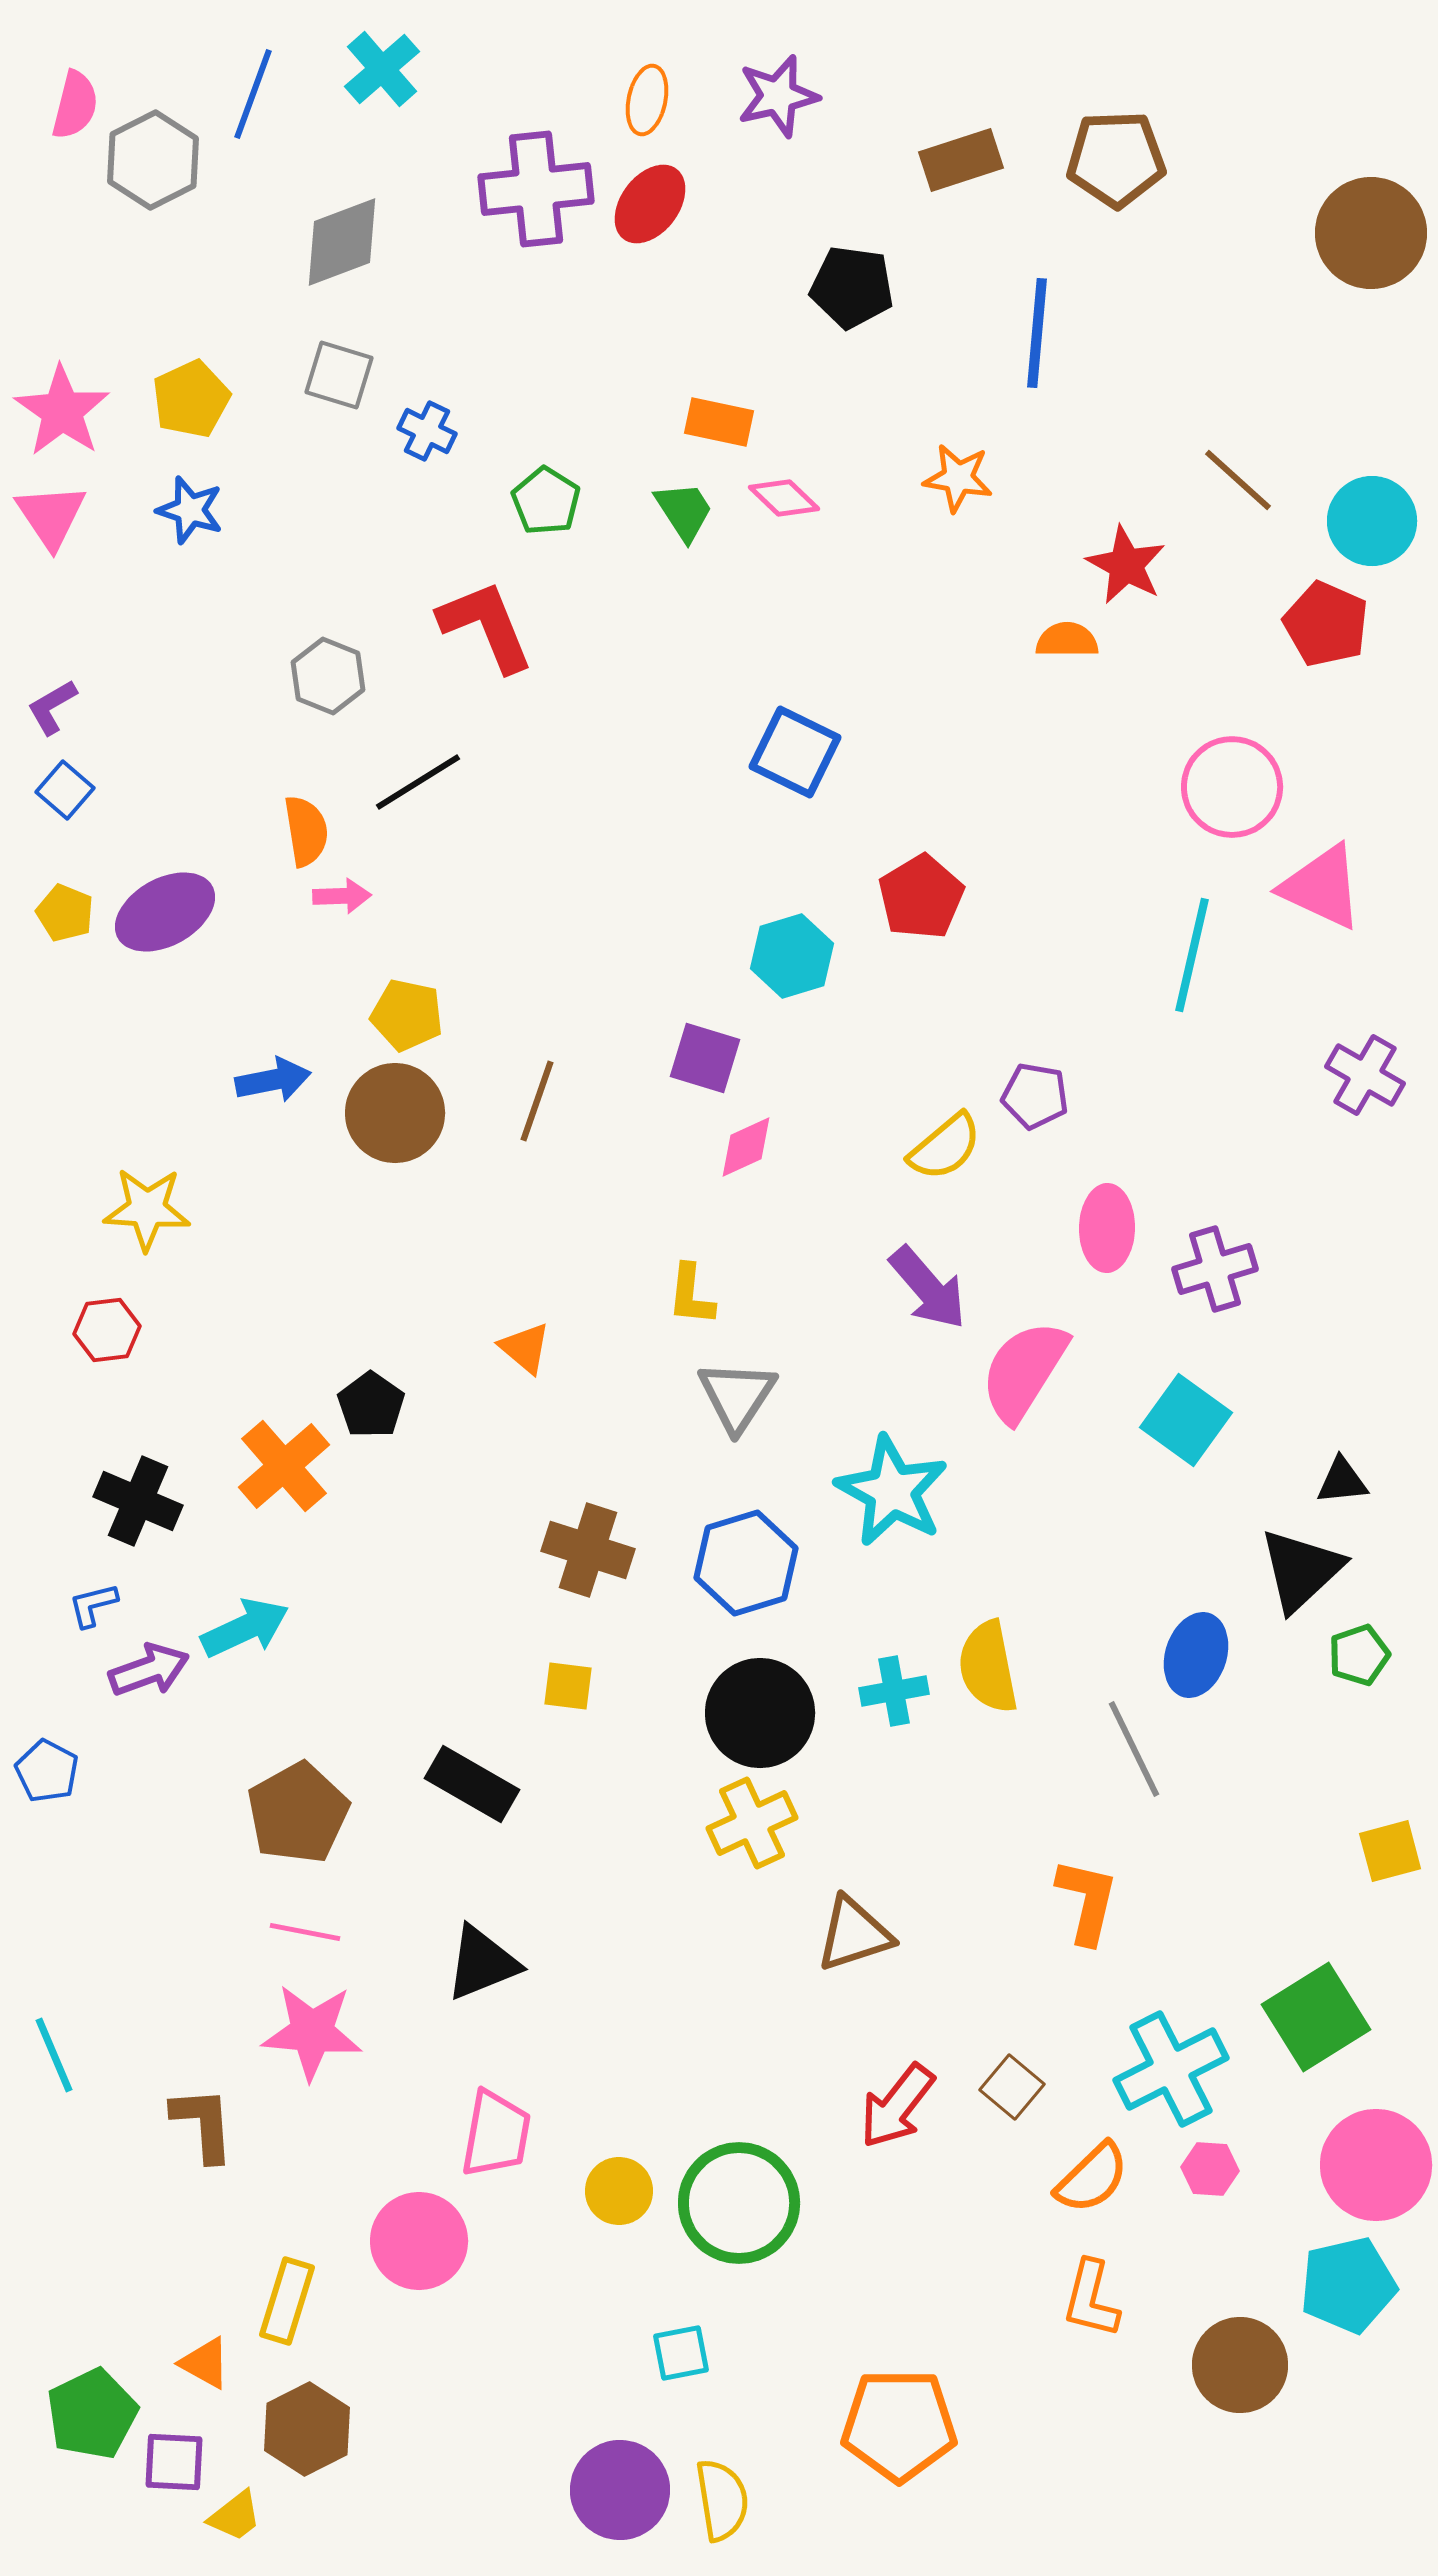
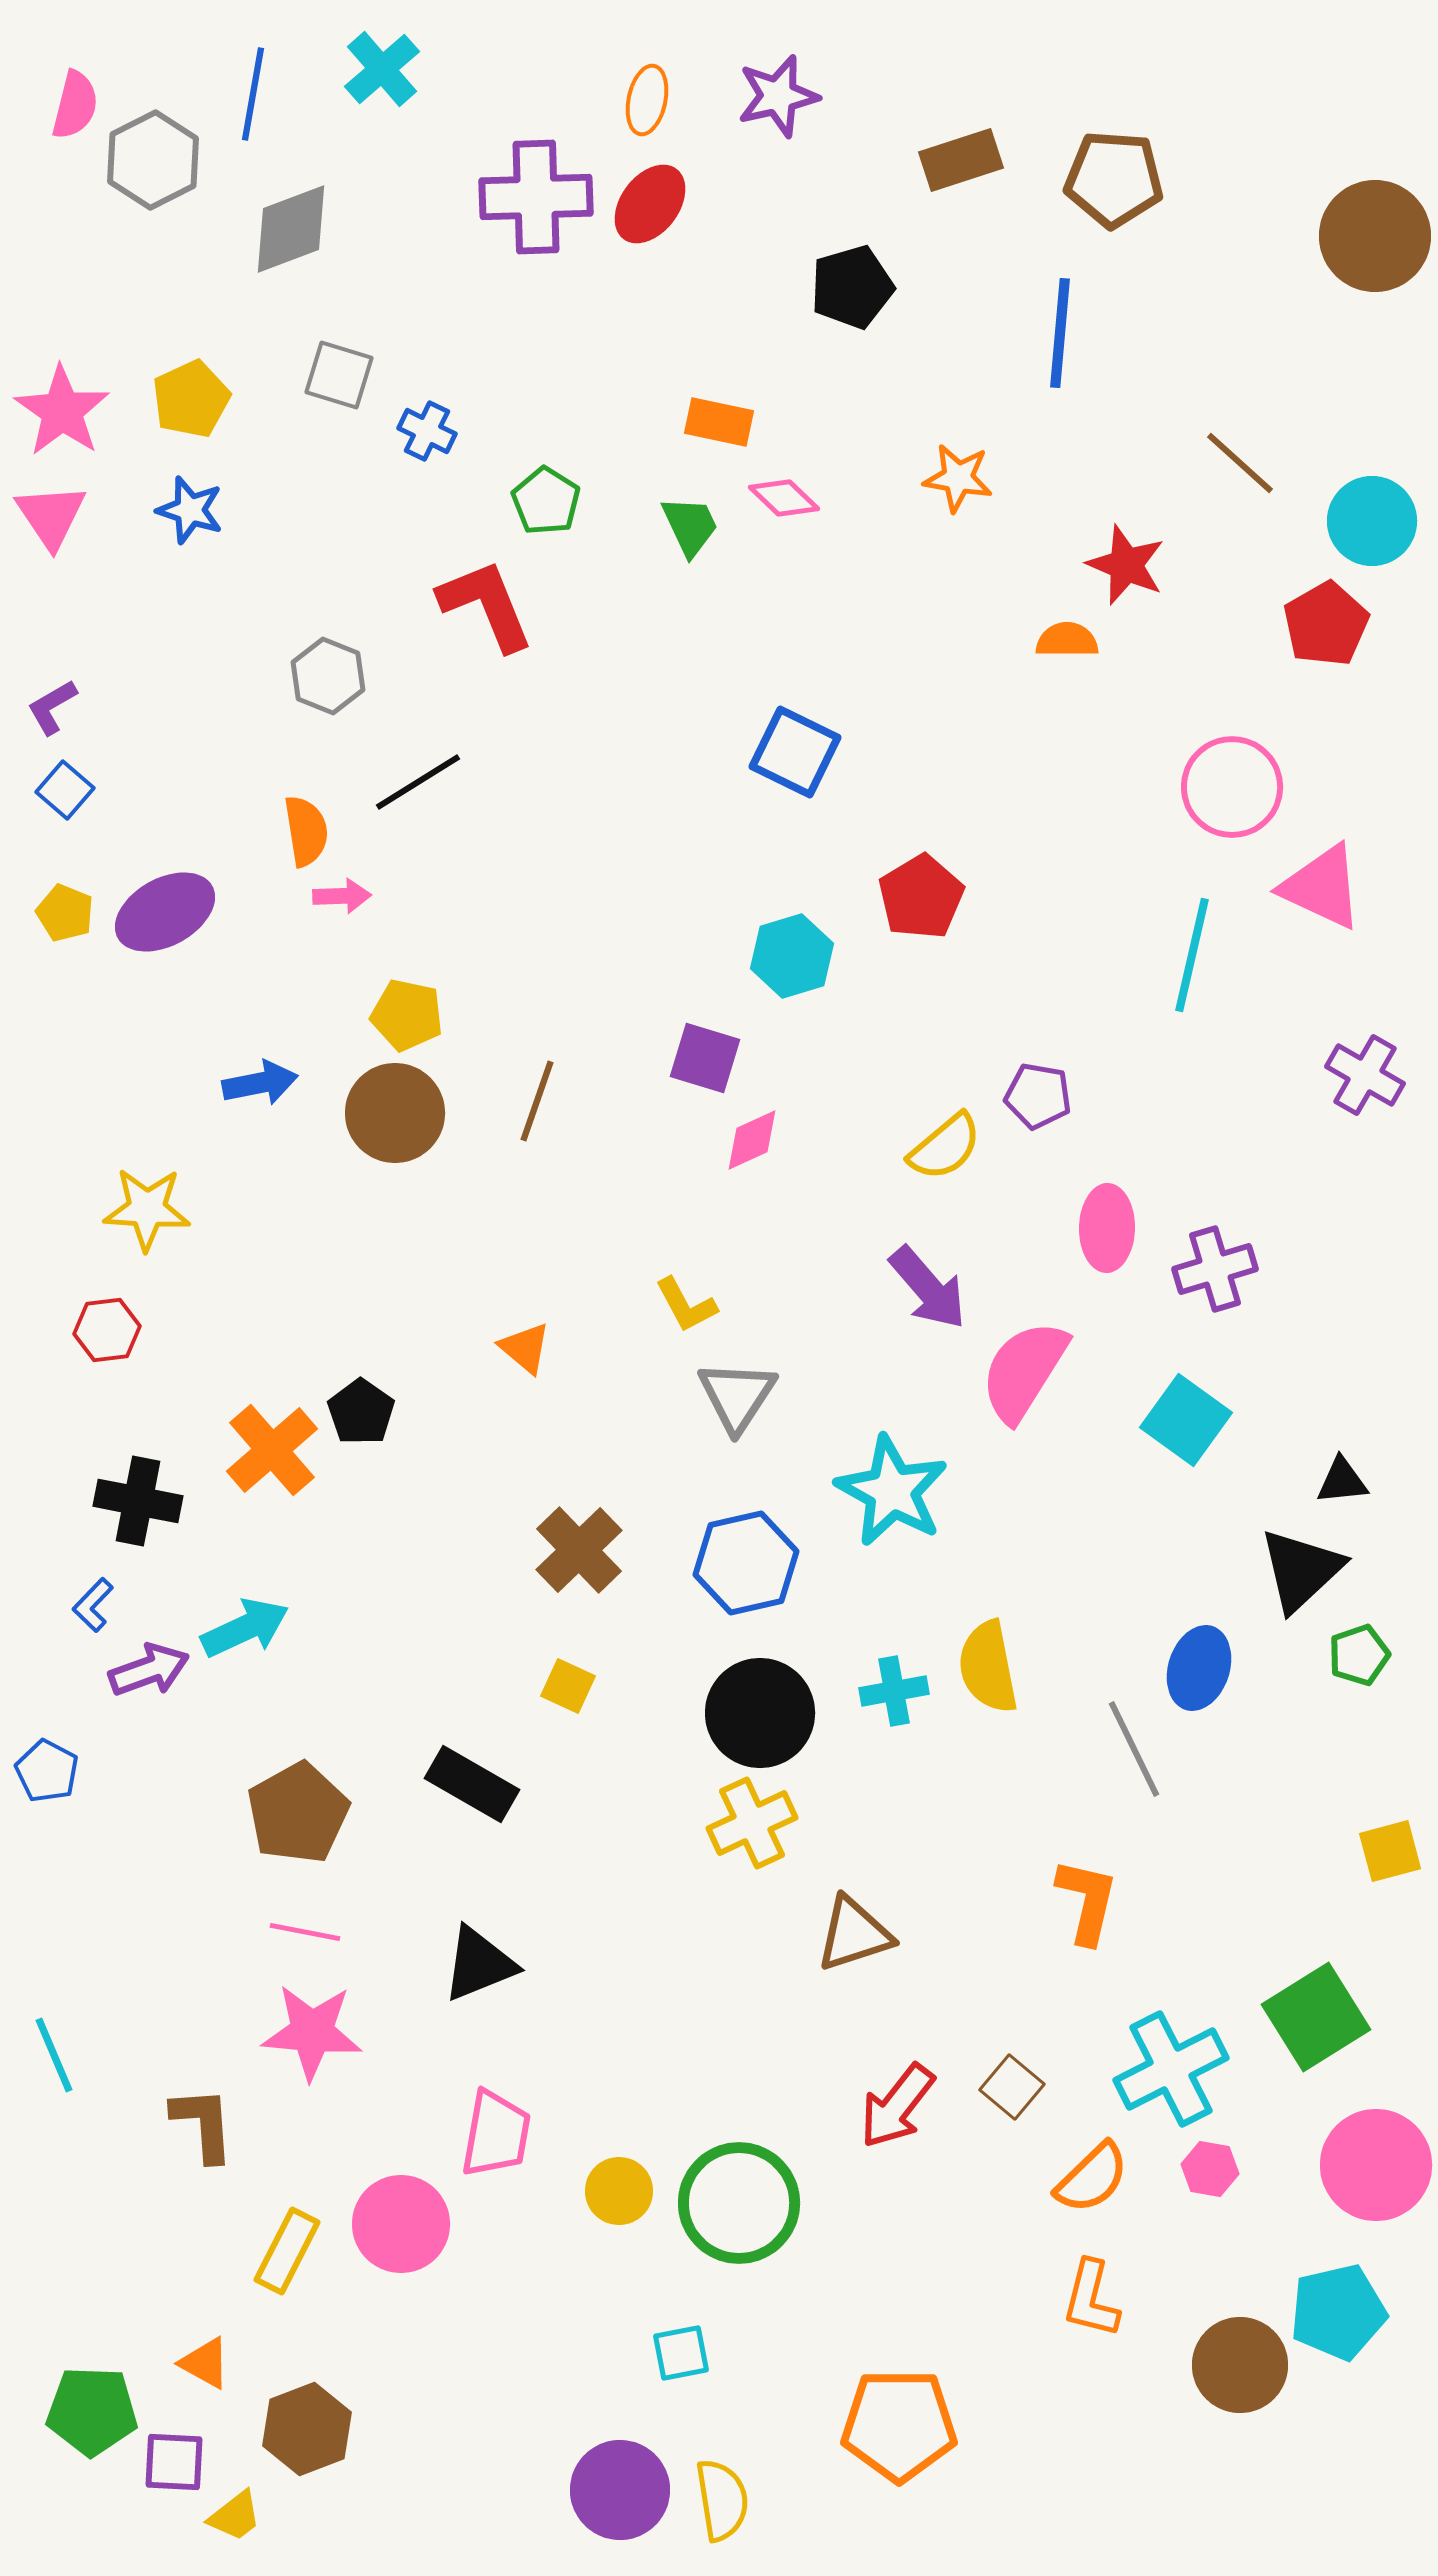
blue line at (253, 94): rotated 10 degrees counterclockwise
brown pentagon at (1116, 159): moved 2 px left, 20 px down; rotated 6 degrees clockwise
purple cross at (536, 189): moved 8 px down; rotated 4 degrees clockwise
brown circle at (1371, 233): moved 4 px right, 3 px down
gray diamond at (342, 242): moved 51 px left, 13 px up
black pentagon at (852, 287): rotated 24 degrees counterclockwise
blue line at (1037, 333): moved 23 px right
brown line at (1238, 480): moved 2 px right, 17 px up
green trapezoid at (684, 511): moved 6 px right, 15 px down; rotated 8 degrees clockwise
red star at (1126, 565): rotated 6 degrees counterclockwise
red pentagon at (1326, 624): rotated 18 degrees clockwise
red L-shape at (486, 626): moved 21 px up
blue arrow at (273, 1080): moved 13 px left, 3 px down
purple pentagon at (1035, 1096): moved 3 px right
pink diamond at (746, 1147): moved 6 px right, 7 px up
yellow L-shape at (691, 1295): moved 5 px left, 10 px down; rotated 34 degrees counterclockwise
black pentagon at (371, 1405): moved 10 px left, 7 px down
orange cross at (284, 1466): moved 12 px left, 16 px up
black cross at (138, 1501): rotated 12 degrees counterclockwise
brown cross at (588, 1550): moved 9 px left; rotated 28 degrees clockwise
blue hexagon at (746, 1563): rotated 4 degrees clockwise
blue L-shape at (93, 1605): rotated 32 degrees counterclockwise
blue ellipse at (1196, 1655): moved 3 px right, 13 px down
yellow square at (568, 1686): rotated 18 degrees clockwise
black triangle at (482, 1963): moved 3 px left, 1 px down
pink hexagon at (1210, 2169): rotated 6 degrees clockwise
pink circle at (419, 2241): moved 18 px left, 17 px up
cyan pentagon at (1348, 2285): moved 10 px left, 27 px down
yellow rectangle at (287, 2301): moved 50 px up; rotated 10 degrees clockwise
green pentagon at (92, 2414): moved 3 px up; rotated 28 degrees clockwise
brown hexagon at (307, 2429): rotated 6 degrees clockwise
